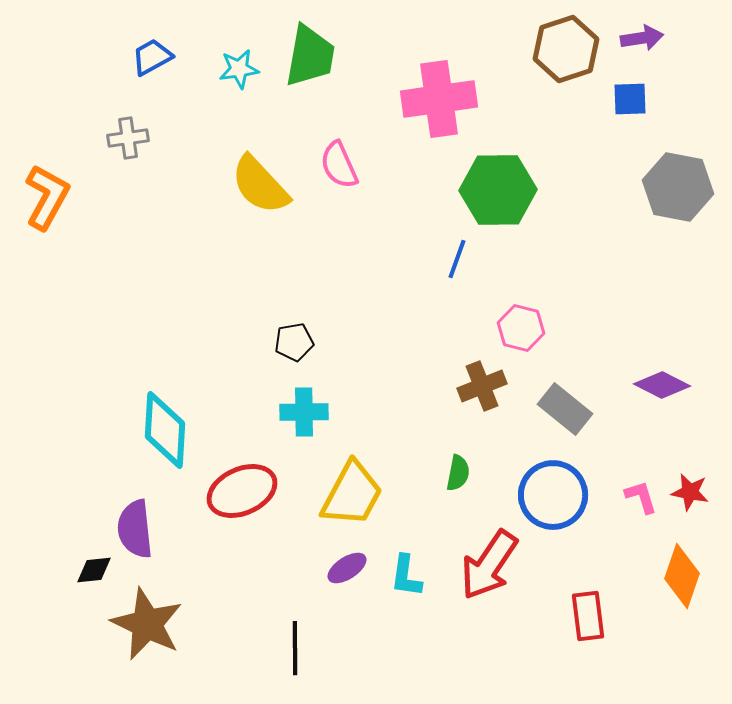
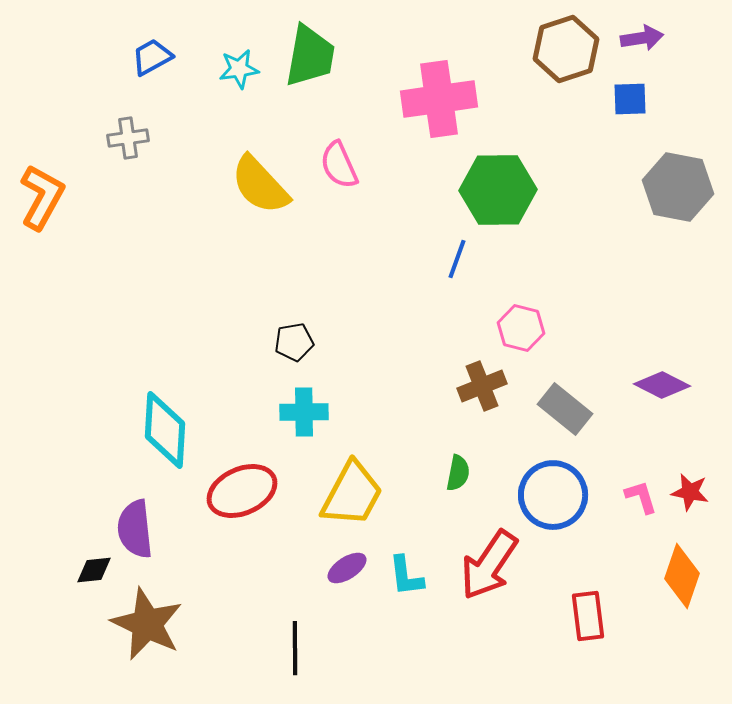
orange L-shape: moved 5 px left
cyan L-shape: rotated 15 degrees counterclockwise
